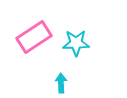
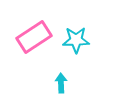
cyan star: moved 3 px up
